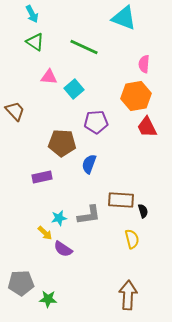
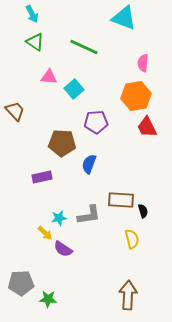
pink semicircle: moved 1 px left, 1 px up
